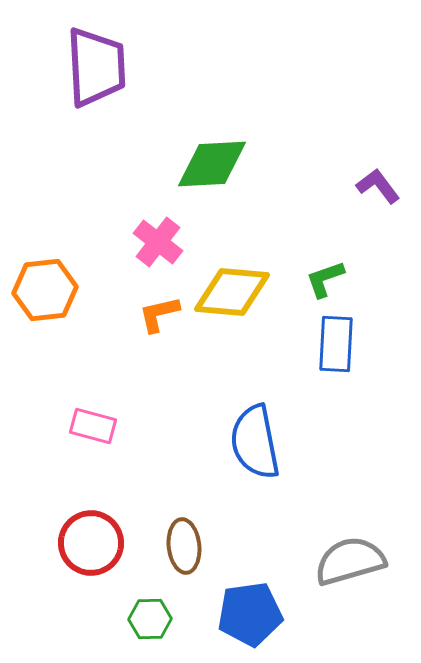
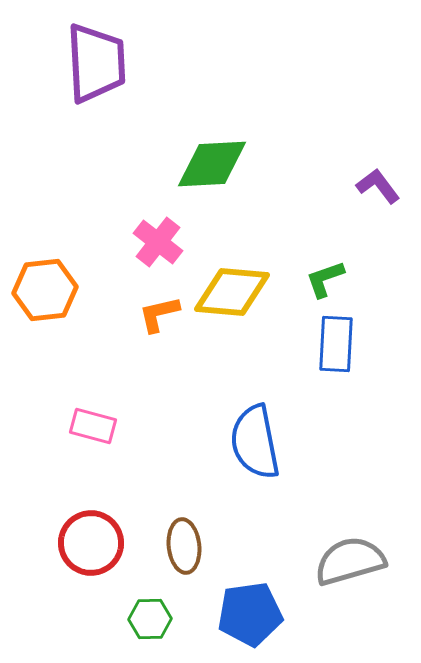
purple trapezoid: moved 4 px up
